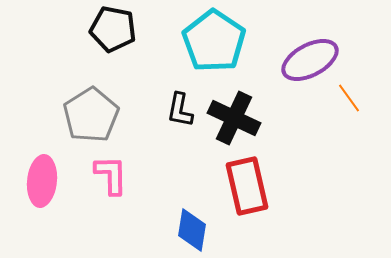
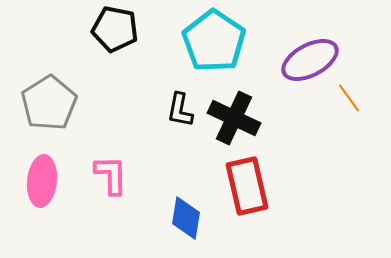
black pentagon: moved 2 px right
gray pentagon: moved 42 px left, 12 px up
blue diamond: moved 6 px left, 12 px up
